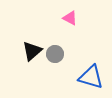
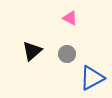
gray circle: moved 12 px right
blue triangle: moved 1 px right, 1 px down; rotated 44 degrees counterclockwise
